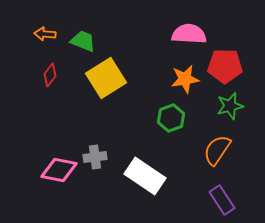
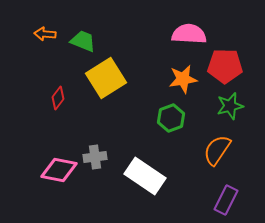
red diamond: moved 8 px right, 23 px down
orange star: moved 2 px left
purple rectangle: moved 4 px right; rotated 60 degrees clockwise
